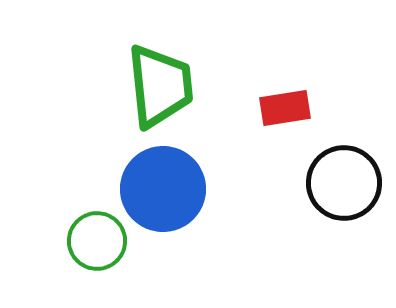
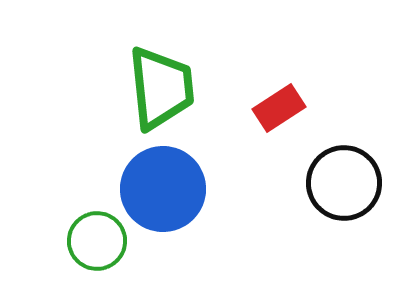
green trapezoid: moved 1 px right, 2 px down
red rectangle: moved 6 px left; rotated 24 degrees counterclockwise
